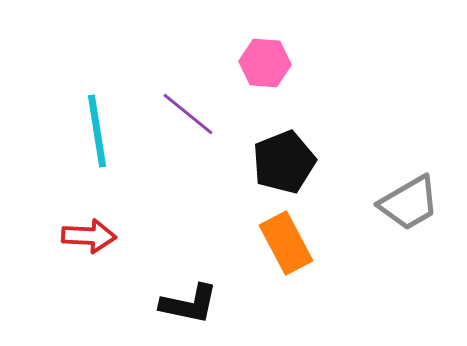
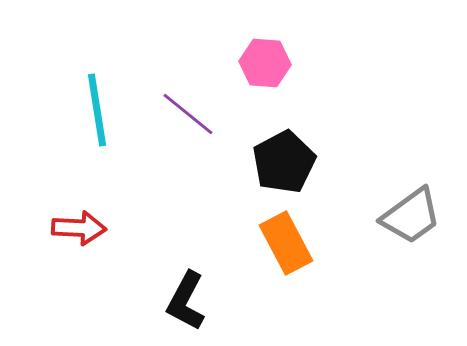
cyan line: moved 21 px up
black pentagon: rotated 6 degrees counterclockwise
gray trapezoid: moved 2 px right, 13 px down; rotated 6 degrees counterclockwise
red arrow: moved 10 px left, 8 px up
black L-shape: moved 3 px left, 3 px up; rotated 106 degrees clockwise
